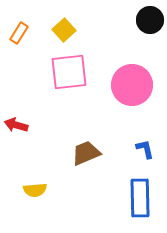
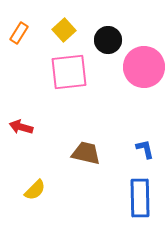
black circle: moved 42 px left, 20 px down
pink circle: moved 12 px right, 18 px up
red arrow: moved 5 px right, 2 px down
brown trapezoid: rotated 36 degrees clockwise
yellow semicircle: rotated 40 degrees counterclockwise
